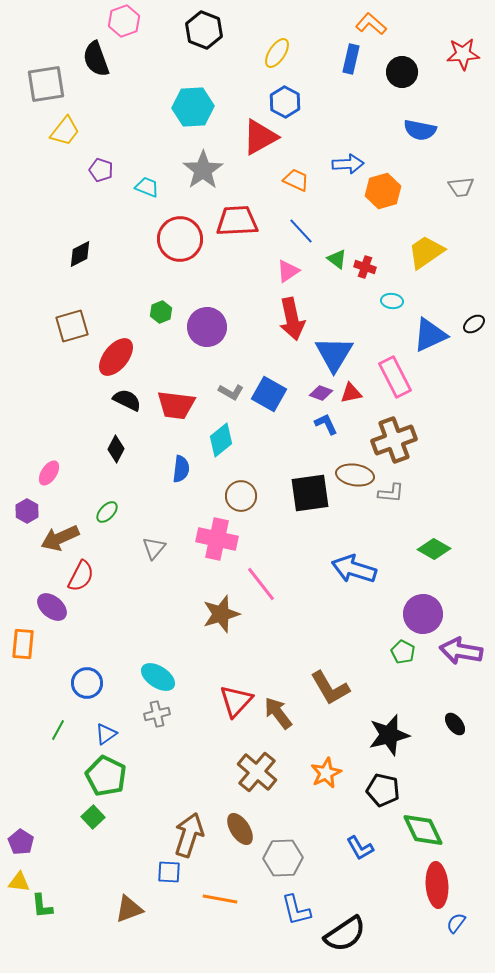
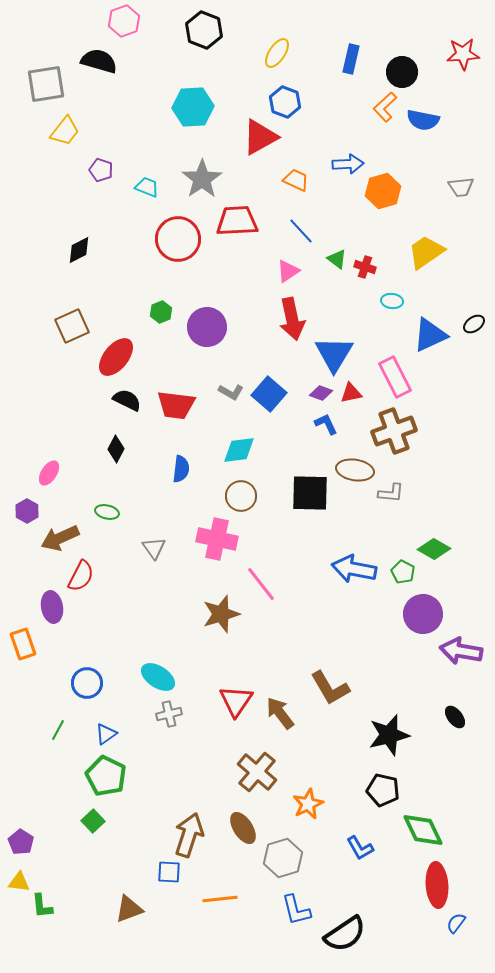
orange L-shape at (371, 24): moved 14 px right, 83 px down; rotated 84 degrees counterclockwise
black semicircle at (96, 59): moved 3 px right, 2 px down; rotated 126 degrees clockwise
blue hexagon at (285, 102): rotated 8 degrees counterclockwise
blue semicircle at (420, 130): moved 3 px right, 10 px up
gray star at (203, 170): moved 1 px left, 9 px down
red circle at (180, 239): moved 2 px left
black diamond at (80, 254): moved 1 px left, 4 px up
brown square at (72, 326): rotated 8 degrees counterclockwise
blue square at (269, 394): rotated 12 degrees clockwise
cyan diamond at (221, 440): moved 18 px right, 10 px down; rotated 32 degrees clockwise
brown cross at (394, 440): moved 9 px up
brown ellipse at (355, 475): moved 5 px up
black square at (310, 493): rotated 9 degrees clockwise
green ellipse at (107, 512): rotated 60 degrees clockwise
gray triangle at (154, 548): rotated 15 degrees counterclockwise
blue arrow at (354, 569): rotated 6 degrees counterclockwise
purple ellipse at (52, 607): rotated 40 degrees clockwise
orange rectangle at (23, 644): rotated 24 degrees counterclockwise
green pentagon at (403, 652): moved 80 px up
red triangle at (236, 701): rotated 9 degrees counterclockwise
brown arrow at (278, 713): moved 2 px right
gray cross at (157, 714): moved 12 px right
black ellipse at (455, 724): moved 7 px up
orange star at (326, 773): moved 18 px left, 31 px down
green square at (93, 817): moved 4 px down
brown ellipse at (240, 829): moved 3 px right, 1 px up
gray hexagon at (283, 858): rotated 15 degrees counterclockwise
orange line at (220, 899): rotated 16 degrees counterclockwise
